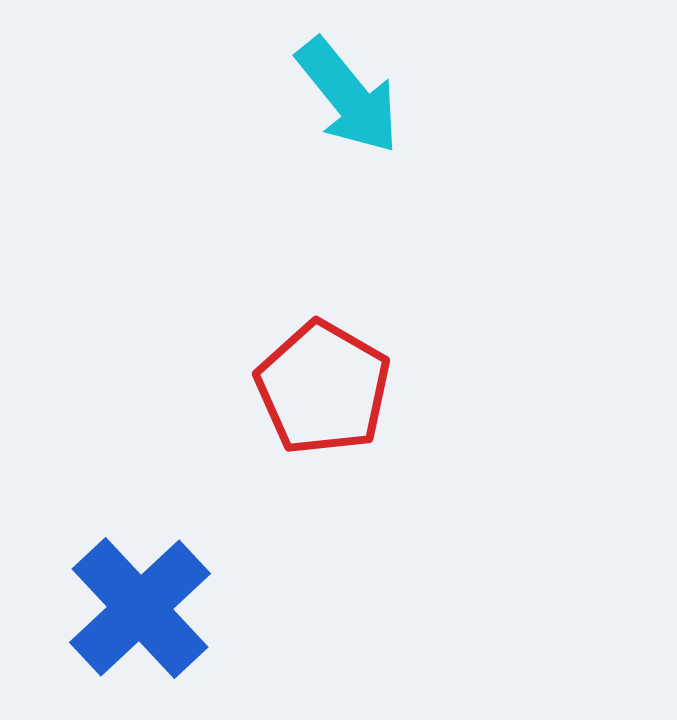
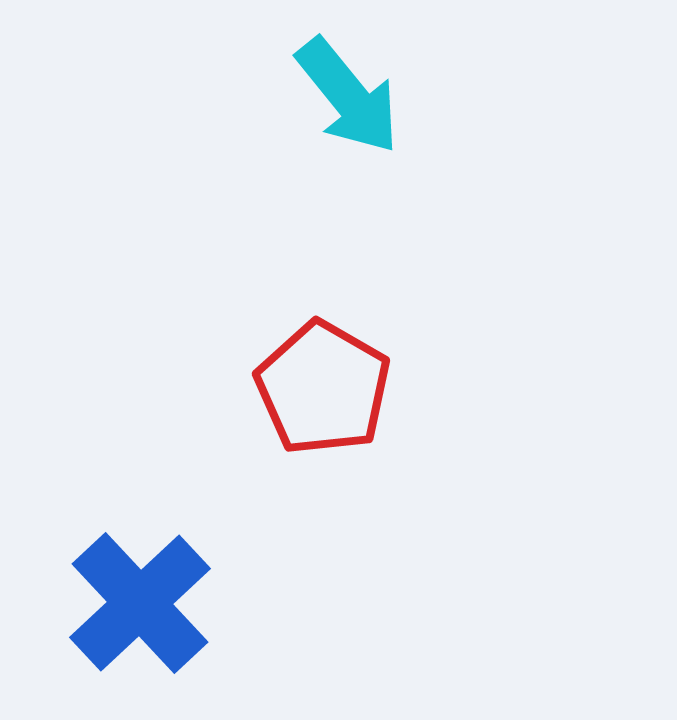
blue cross: moved 5 px up
